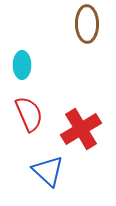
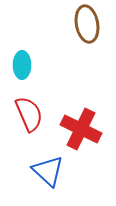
brown ellipse: rotated 9 degrees counterclockwise
red cross: rotated 33 degrees counterclockwise
